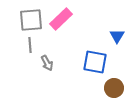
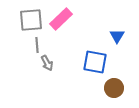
gray line: moved 7 px right
